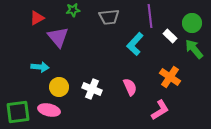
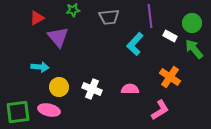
white rectangle: rotated 16 degrees counterclockwise
pink semicircle: moved 2 px down; rotated 66 degrees counterclockwise
